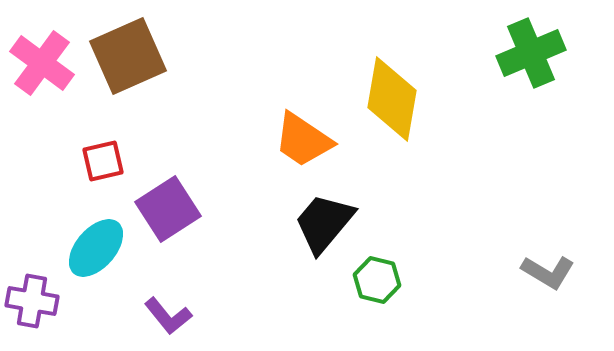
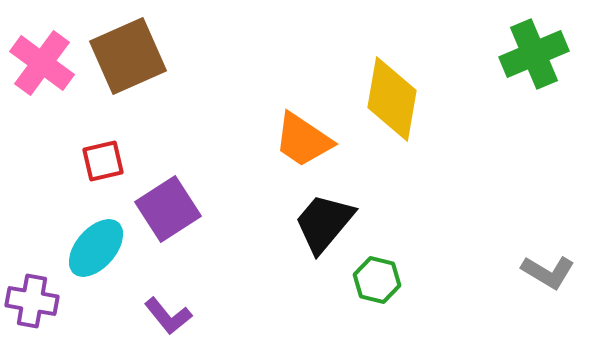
green cross: moved 3 px right, 1 px down
